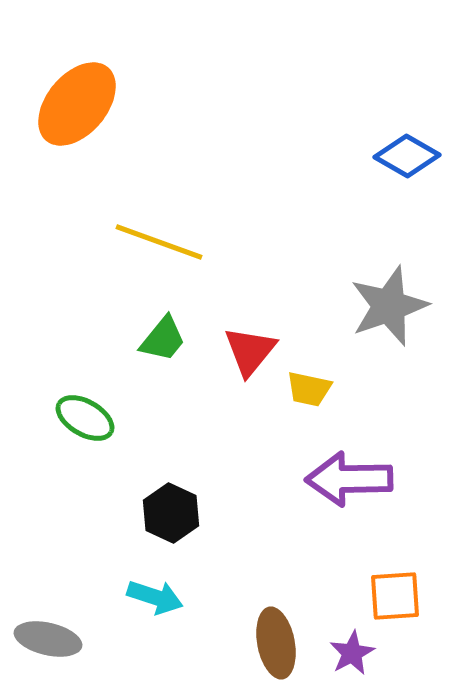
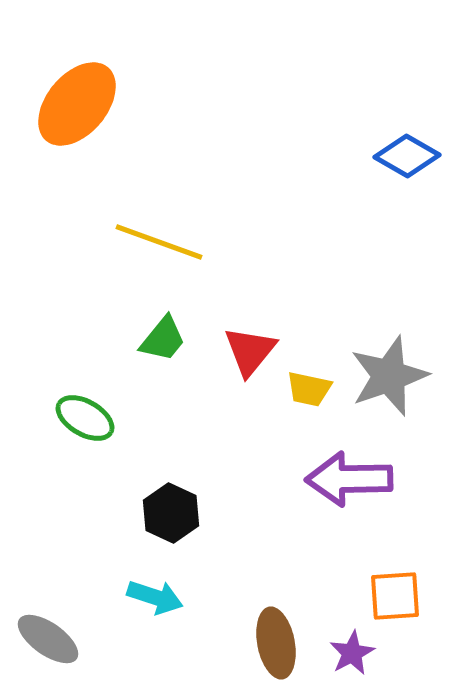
gray star: moved 70 px down
gray ellipse: rotated 22 degrees clockwise
